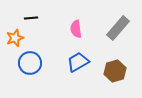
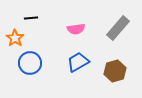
pink semicircle: rotated 90 degrees counterclockwise
orange star: rotated 18 degrees counterclockwise
